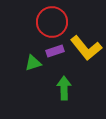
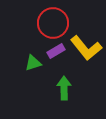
red circle: moved 1 px right, 1 px down
purple rectangle: moved 1 px right; rotated 12 degrees counterclockwise
